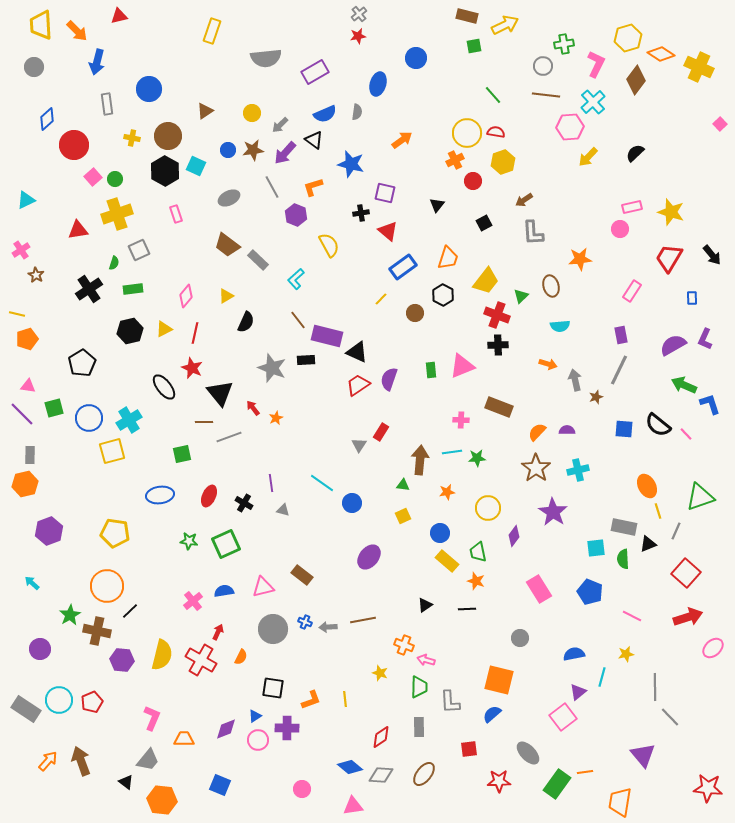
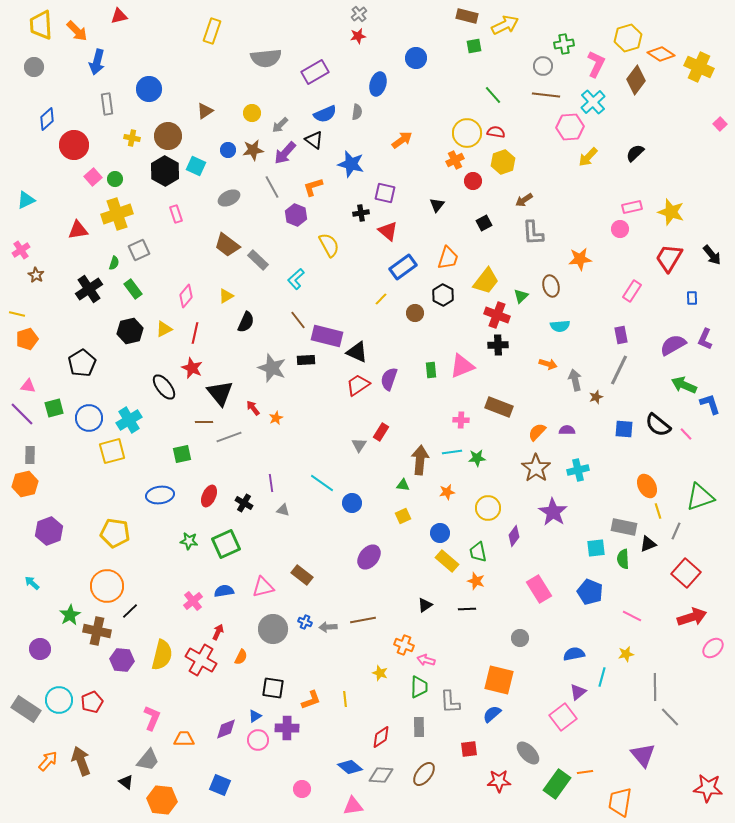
green rectangle at (133, 289): rotated 60 degrees clockwise
red arrow at (688, 617): moved 4 px right
